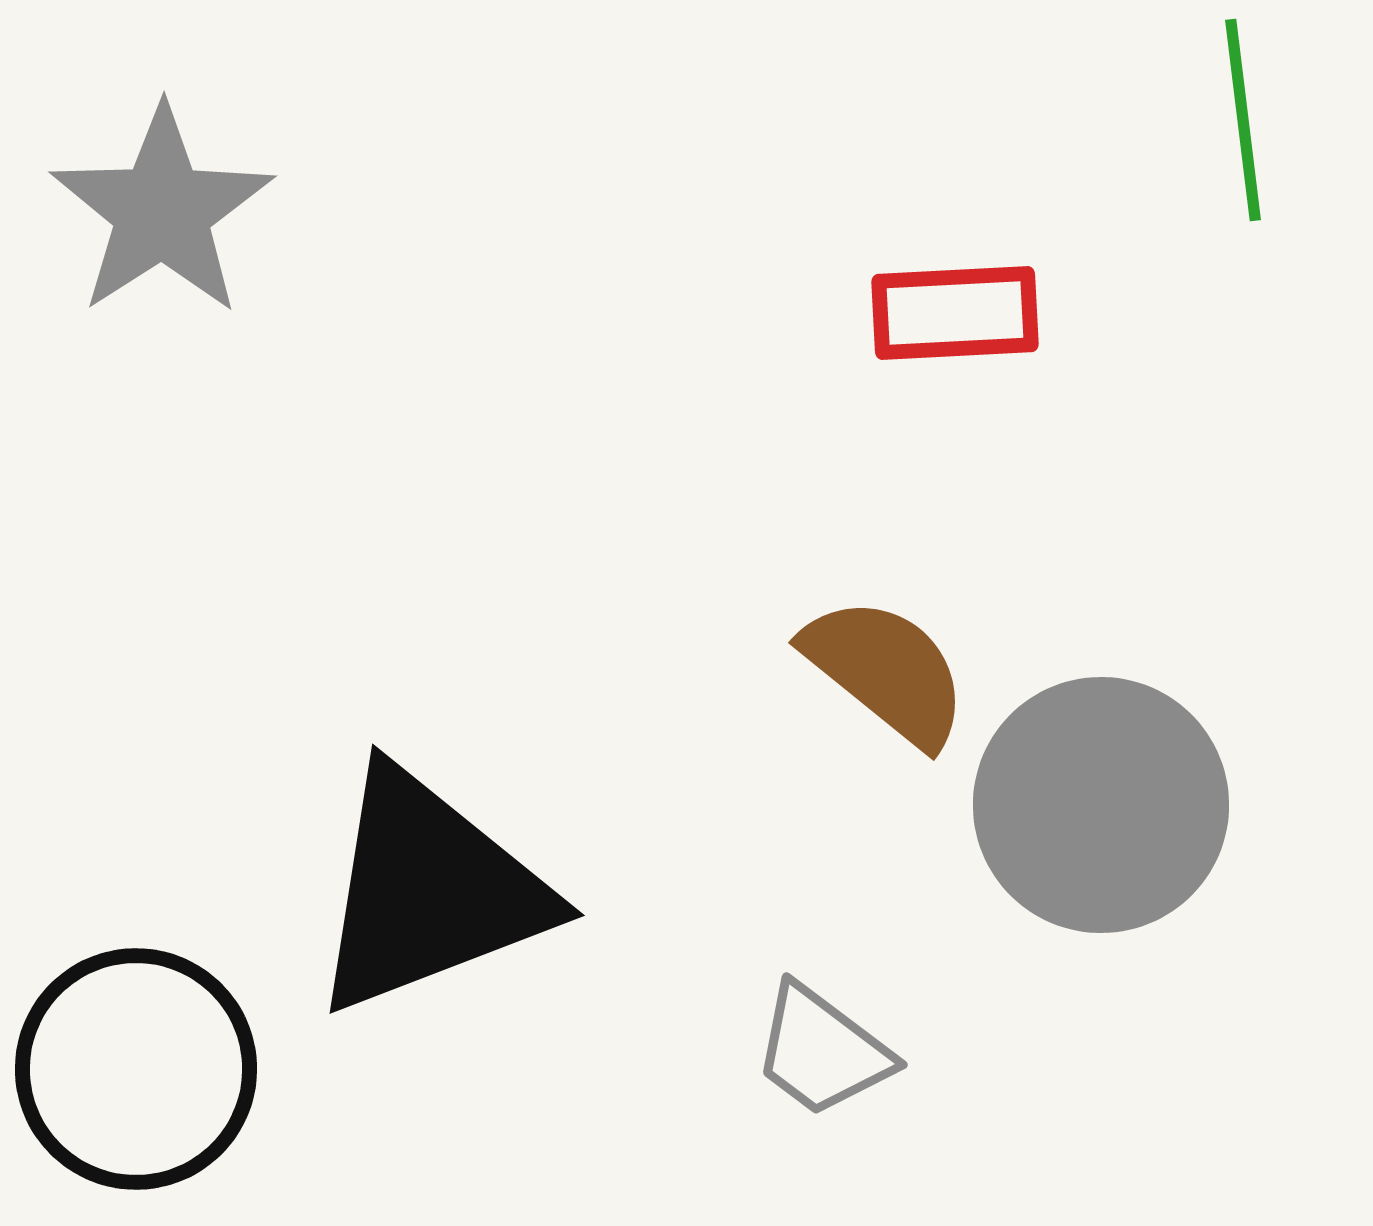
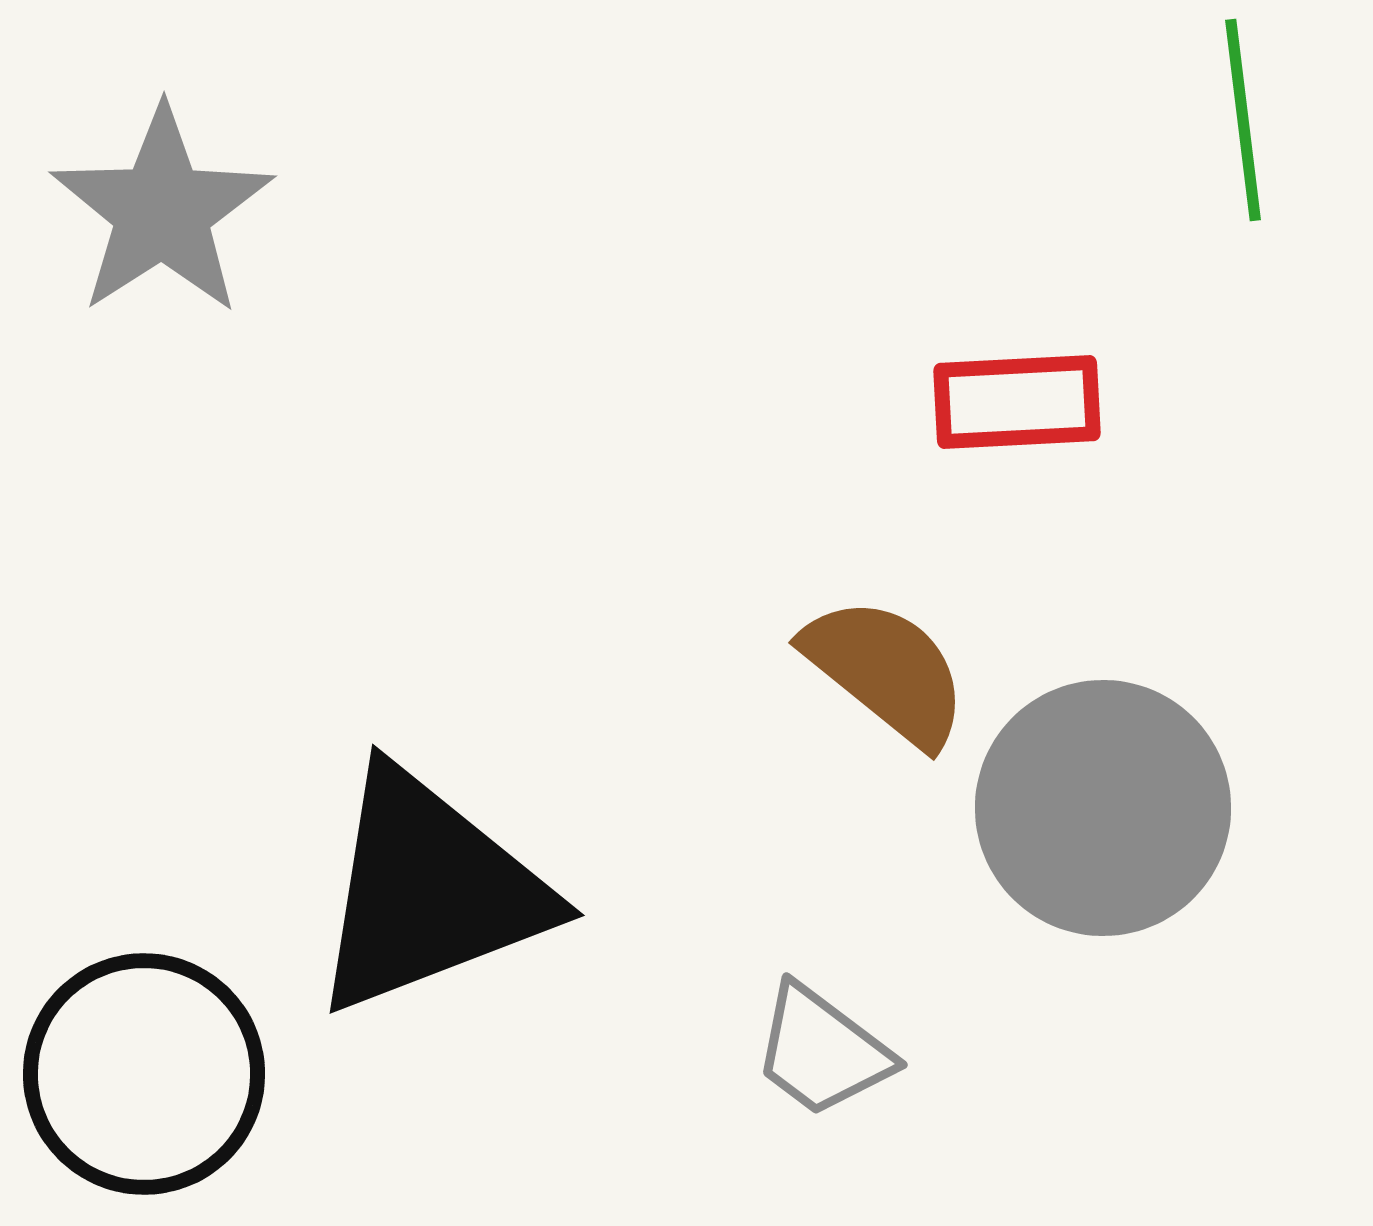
red rectangle: moved 62 px right, 89 px down
gray circle: moved 2 px right, 3 px down
black circle: moved 8 px right, 5 px down
